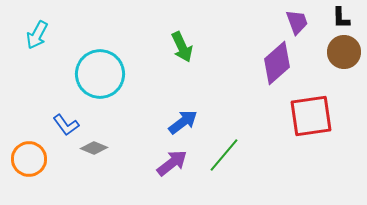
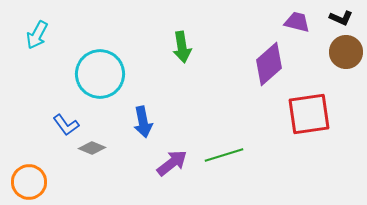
black L-shape: rotated 65 degrees counterclockwise
purple trapezoid: rotated 56 degrees counterclockwise
green arrow: rotated 16 degrees clockwise
brown circle: moved 2 px right
purple diamond: moved 8 px left, 1 px down
red square: moved 2 px left, 2 px up
blue arrow: moved 40 px left; rotated 116 degrees clockwise
gray diamond: moved 2 px left
green line: rotated 33 degrees clockwise
orange circle: moved 23 px down
